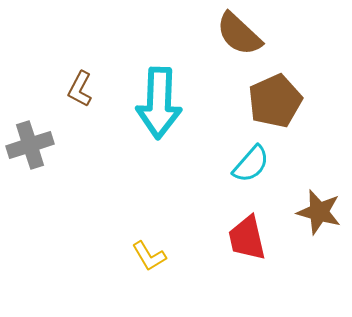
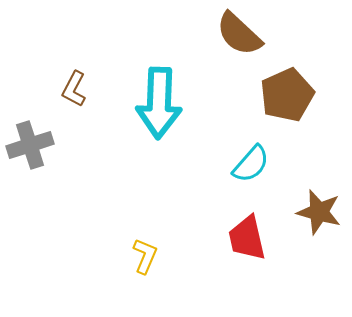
brown L-shape: moved 6 px left
brown pentagon: moved 12 px right, 6 px up
yellow L-shape: moved 4 px left; rotated 126 degrees counterclockwise
